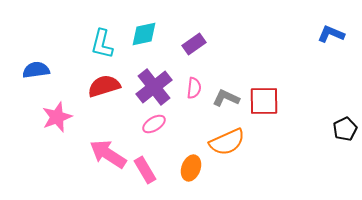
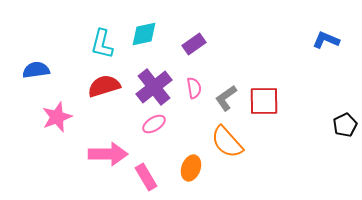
blue L-shape: moved 5 px left, 6 px down
pink semicircle: rotated 15 degrees counterclockwise
gray L-shape: rotated 60 degrees counterclockwise
black pentagon: moved 4 px up
orange semicircle: rotated 72 degrees clockwise
pink arrow: rotated 147 degrees clockwise
pink rectangle: moved 1 px right, 7 px down
